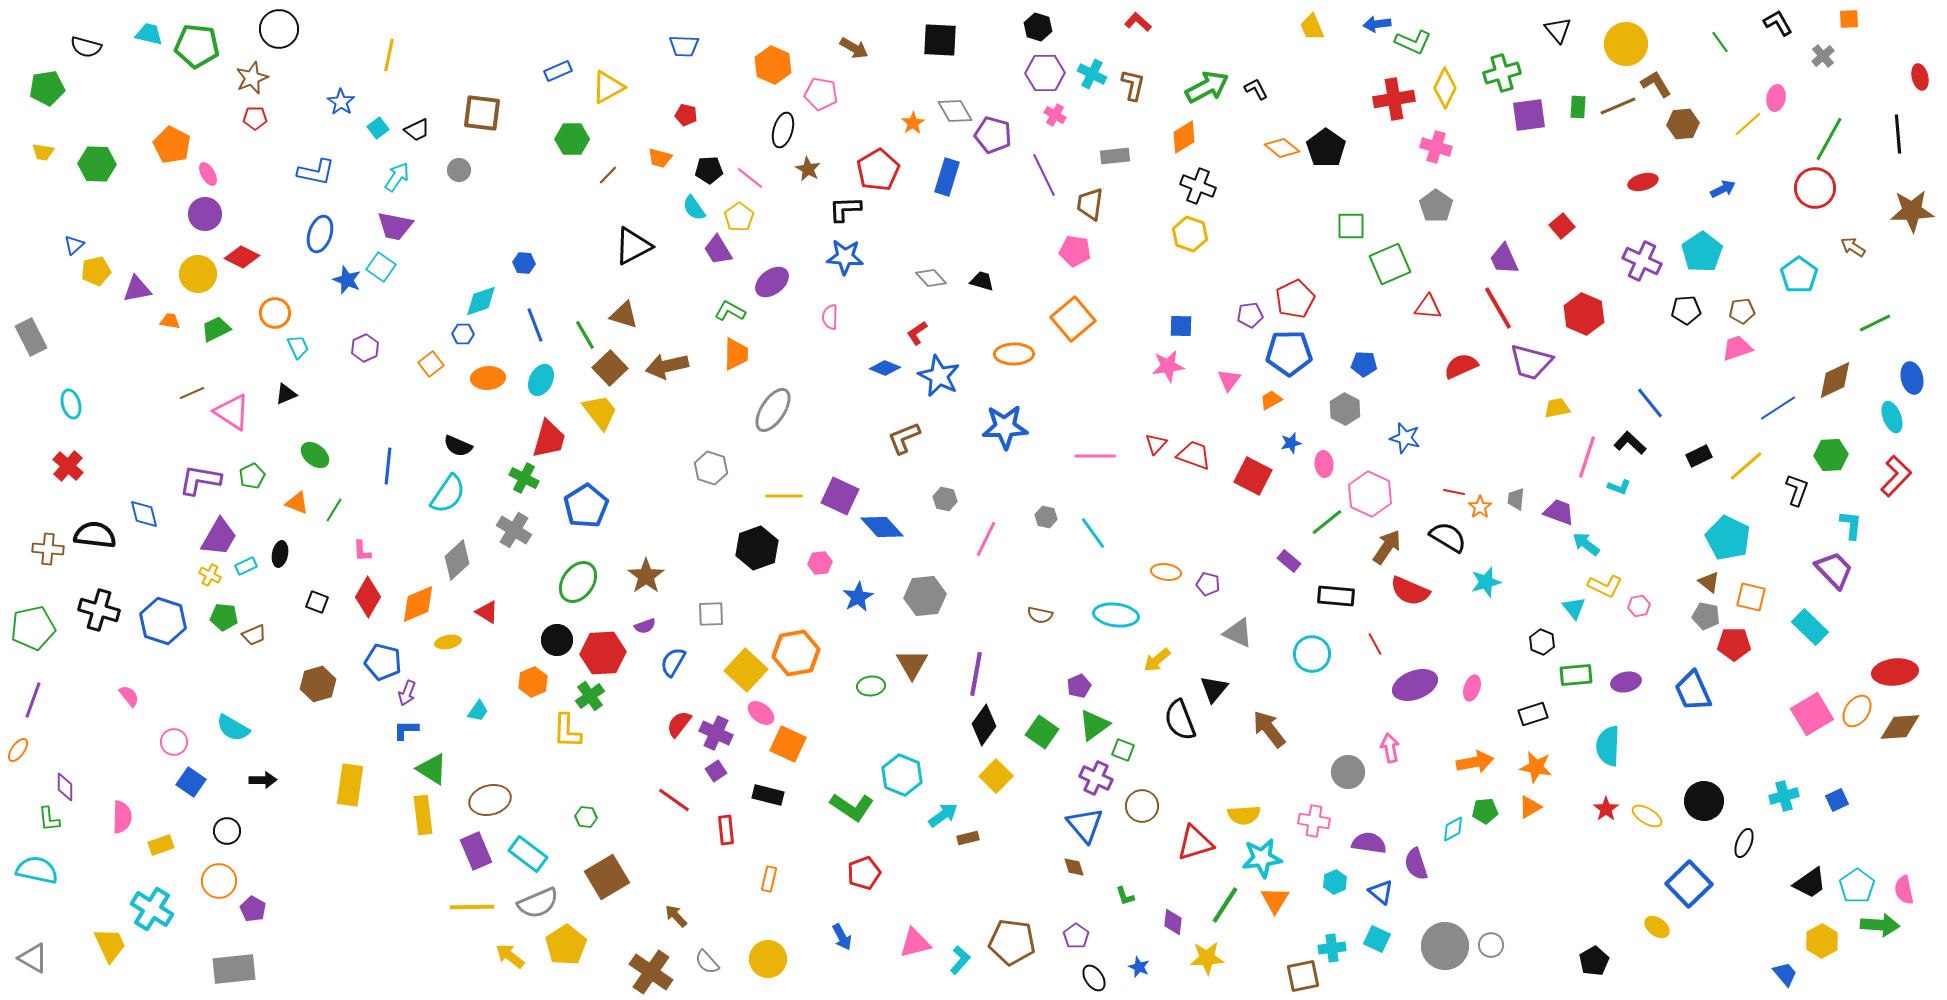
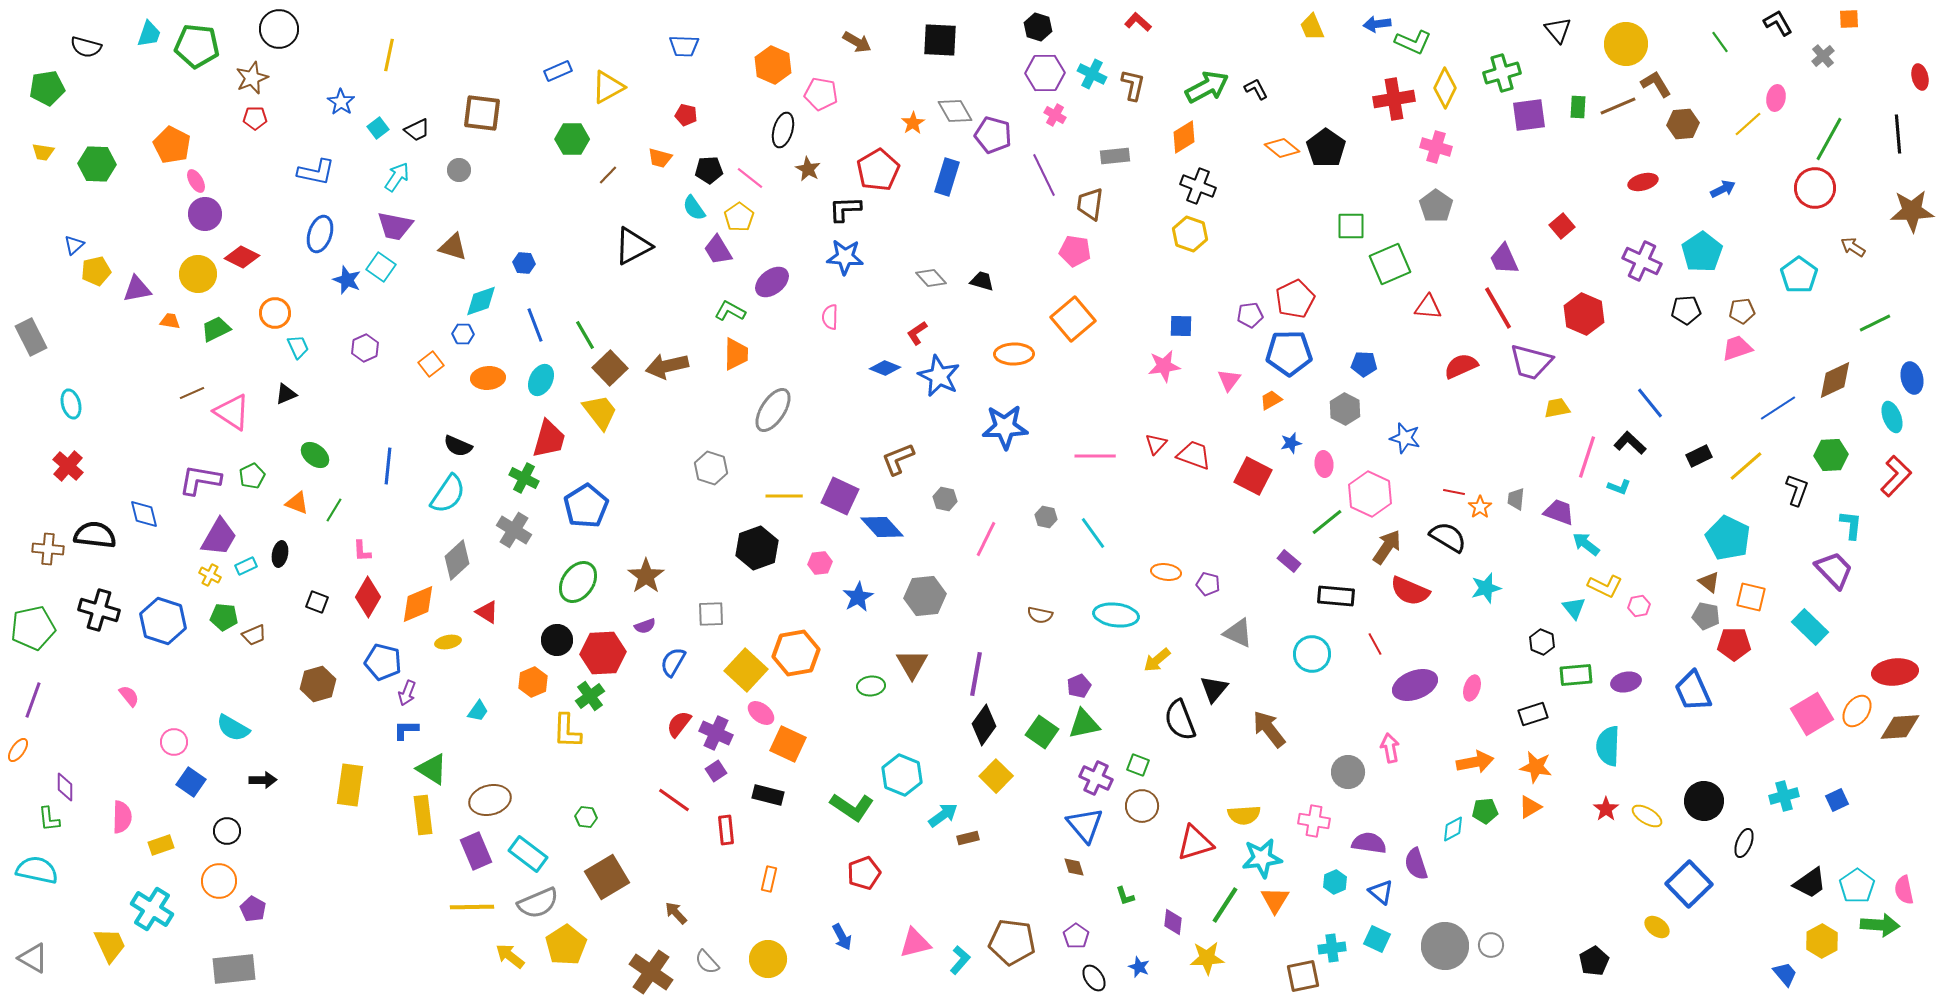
cyan trapezoid at (149, 34): rotated 96 degrees clockwise
brown arrow at (854, 48): moved 3 px right, 6 px up
pink ellipse at (208, 174): moved 12 px left, 7 px down
brown triangle at (624, 315): moved 171 px left, 68 px up
pink star at (1168, 366): moved 4 px left
brown L-shape at (904, 438): moved 6 px left, 21 px down
cyan star at (1486, 582): moved 6 px down
green triangle at (1094, 725): moved 10 px left, 1 px up; rotated 24 degrees clockwise
green square at (1123, 750): moved 15 px right, 15 px down
brown arrow at (676, 916): moved 3 px up
